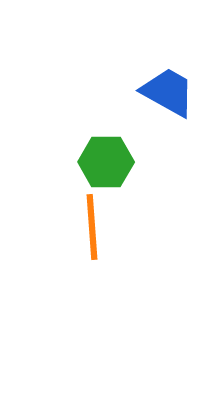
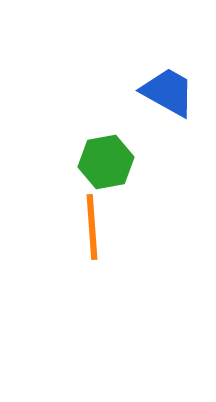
green hexagon: rotated 10 degrees counterclockwise
